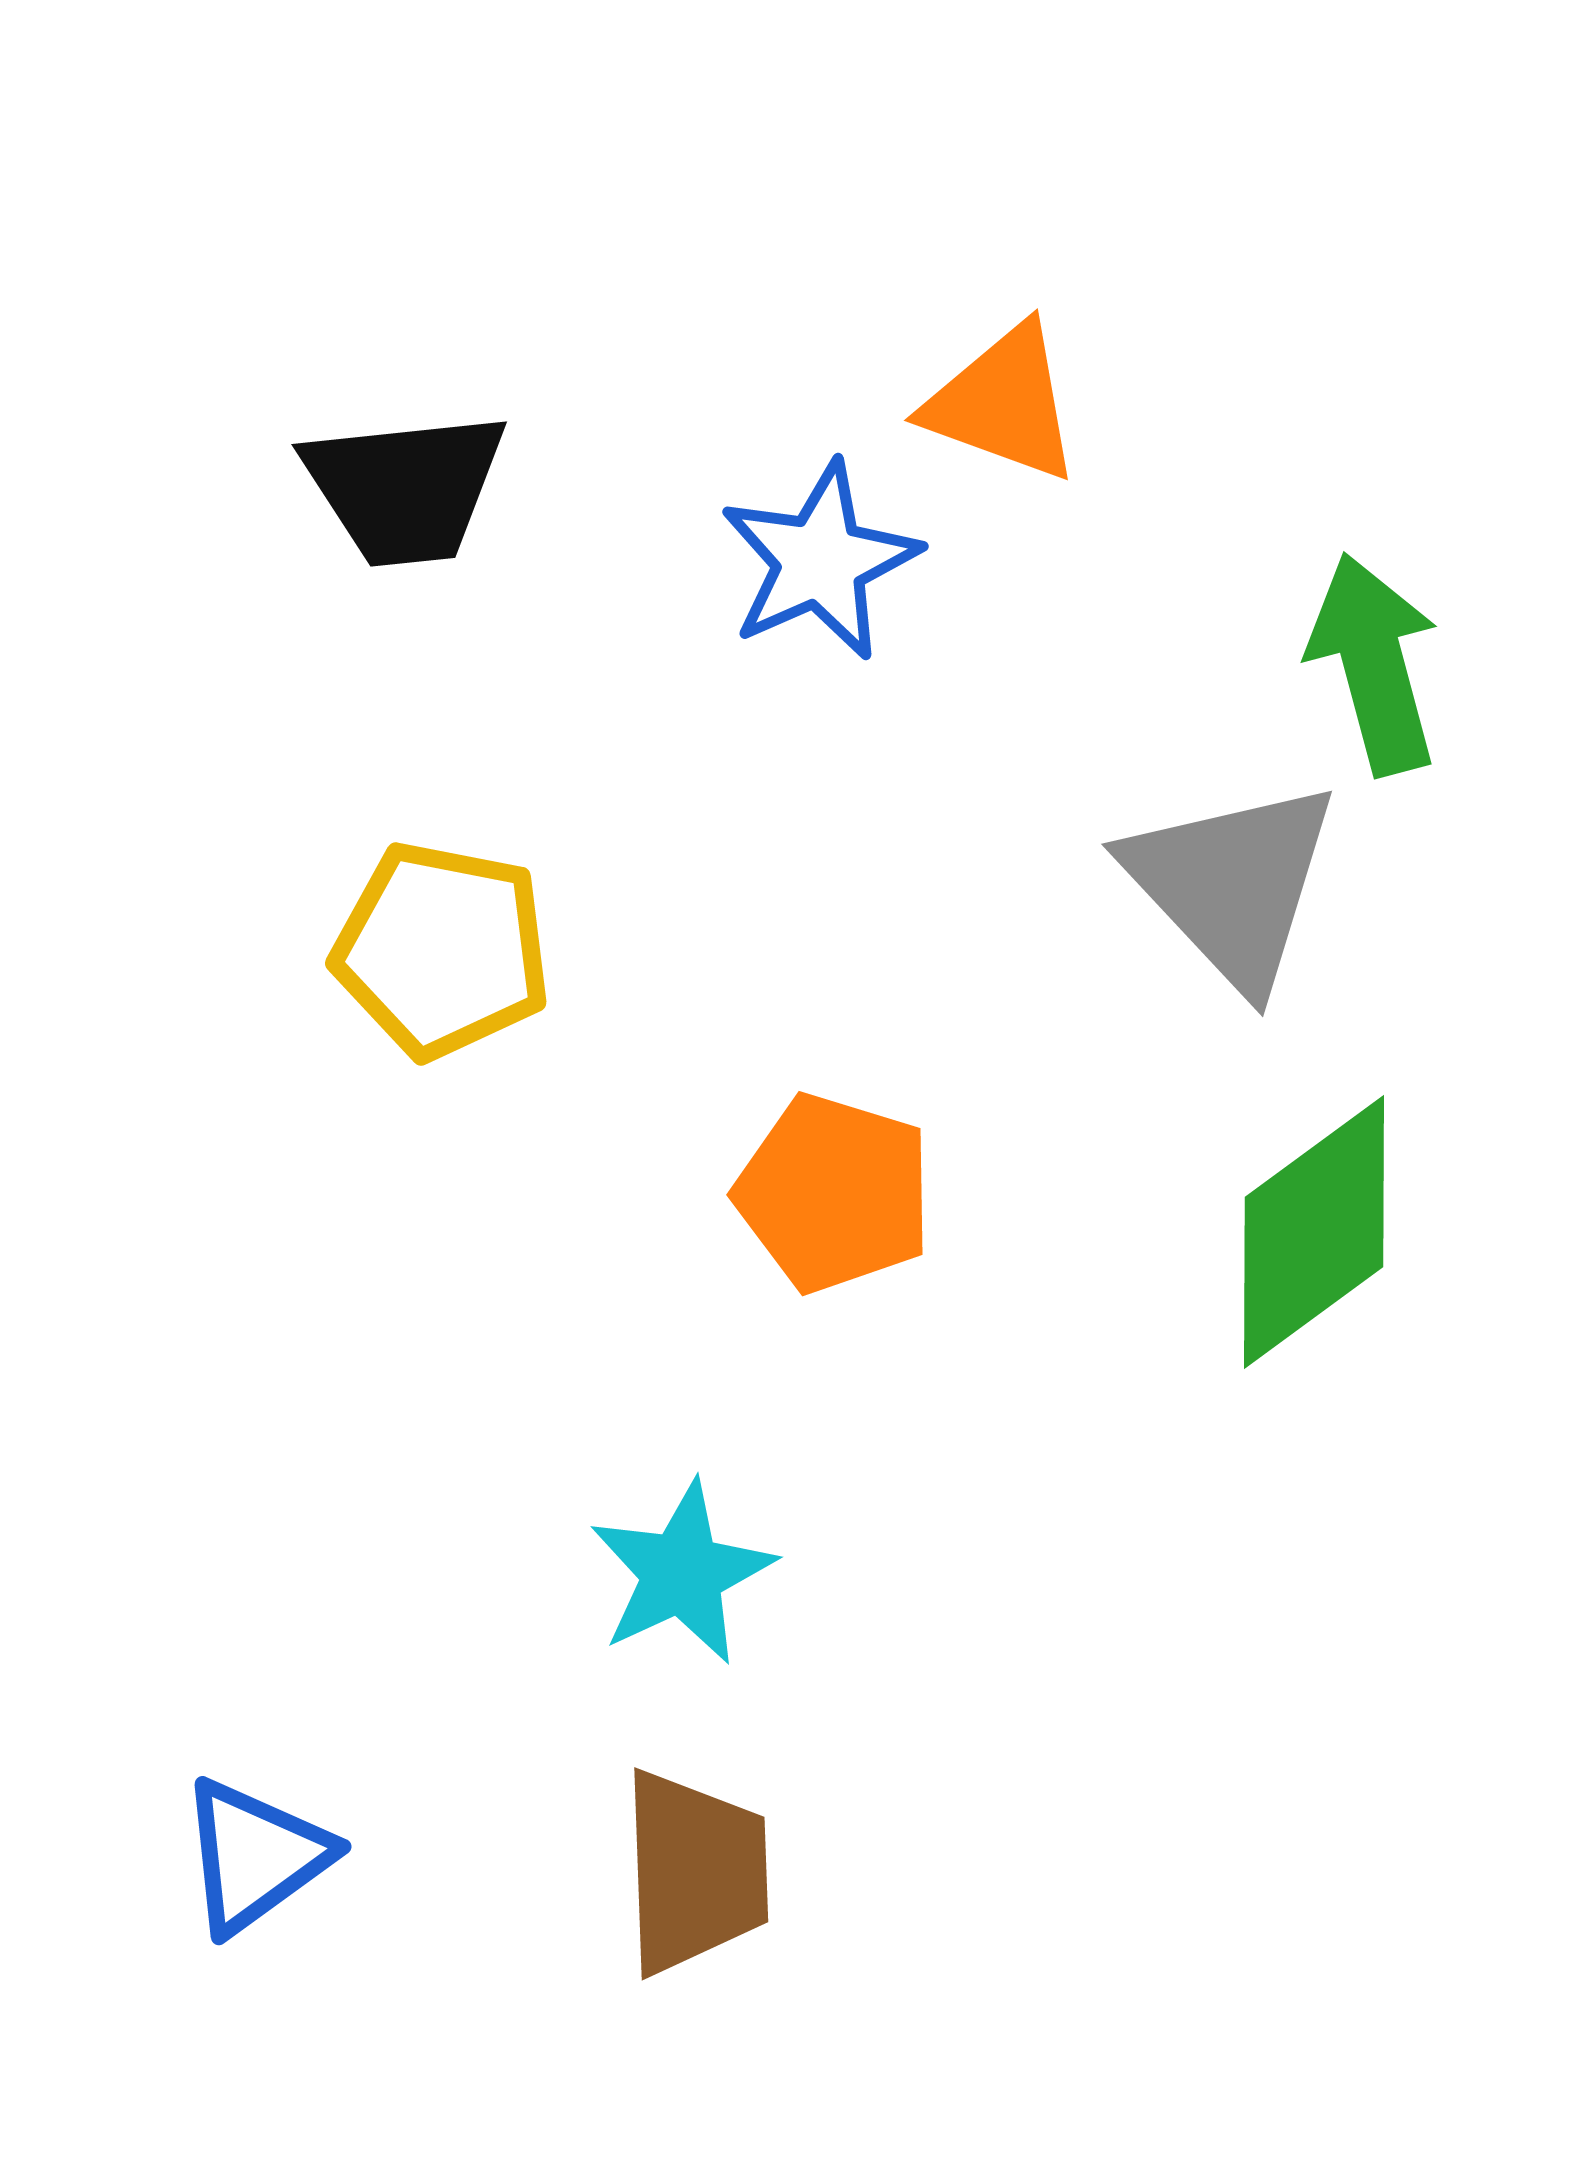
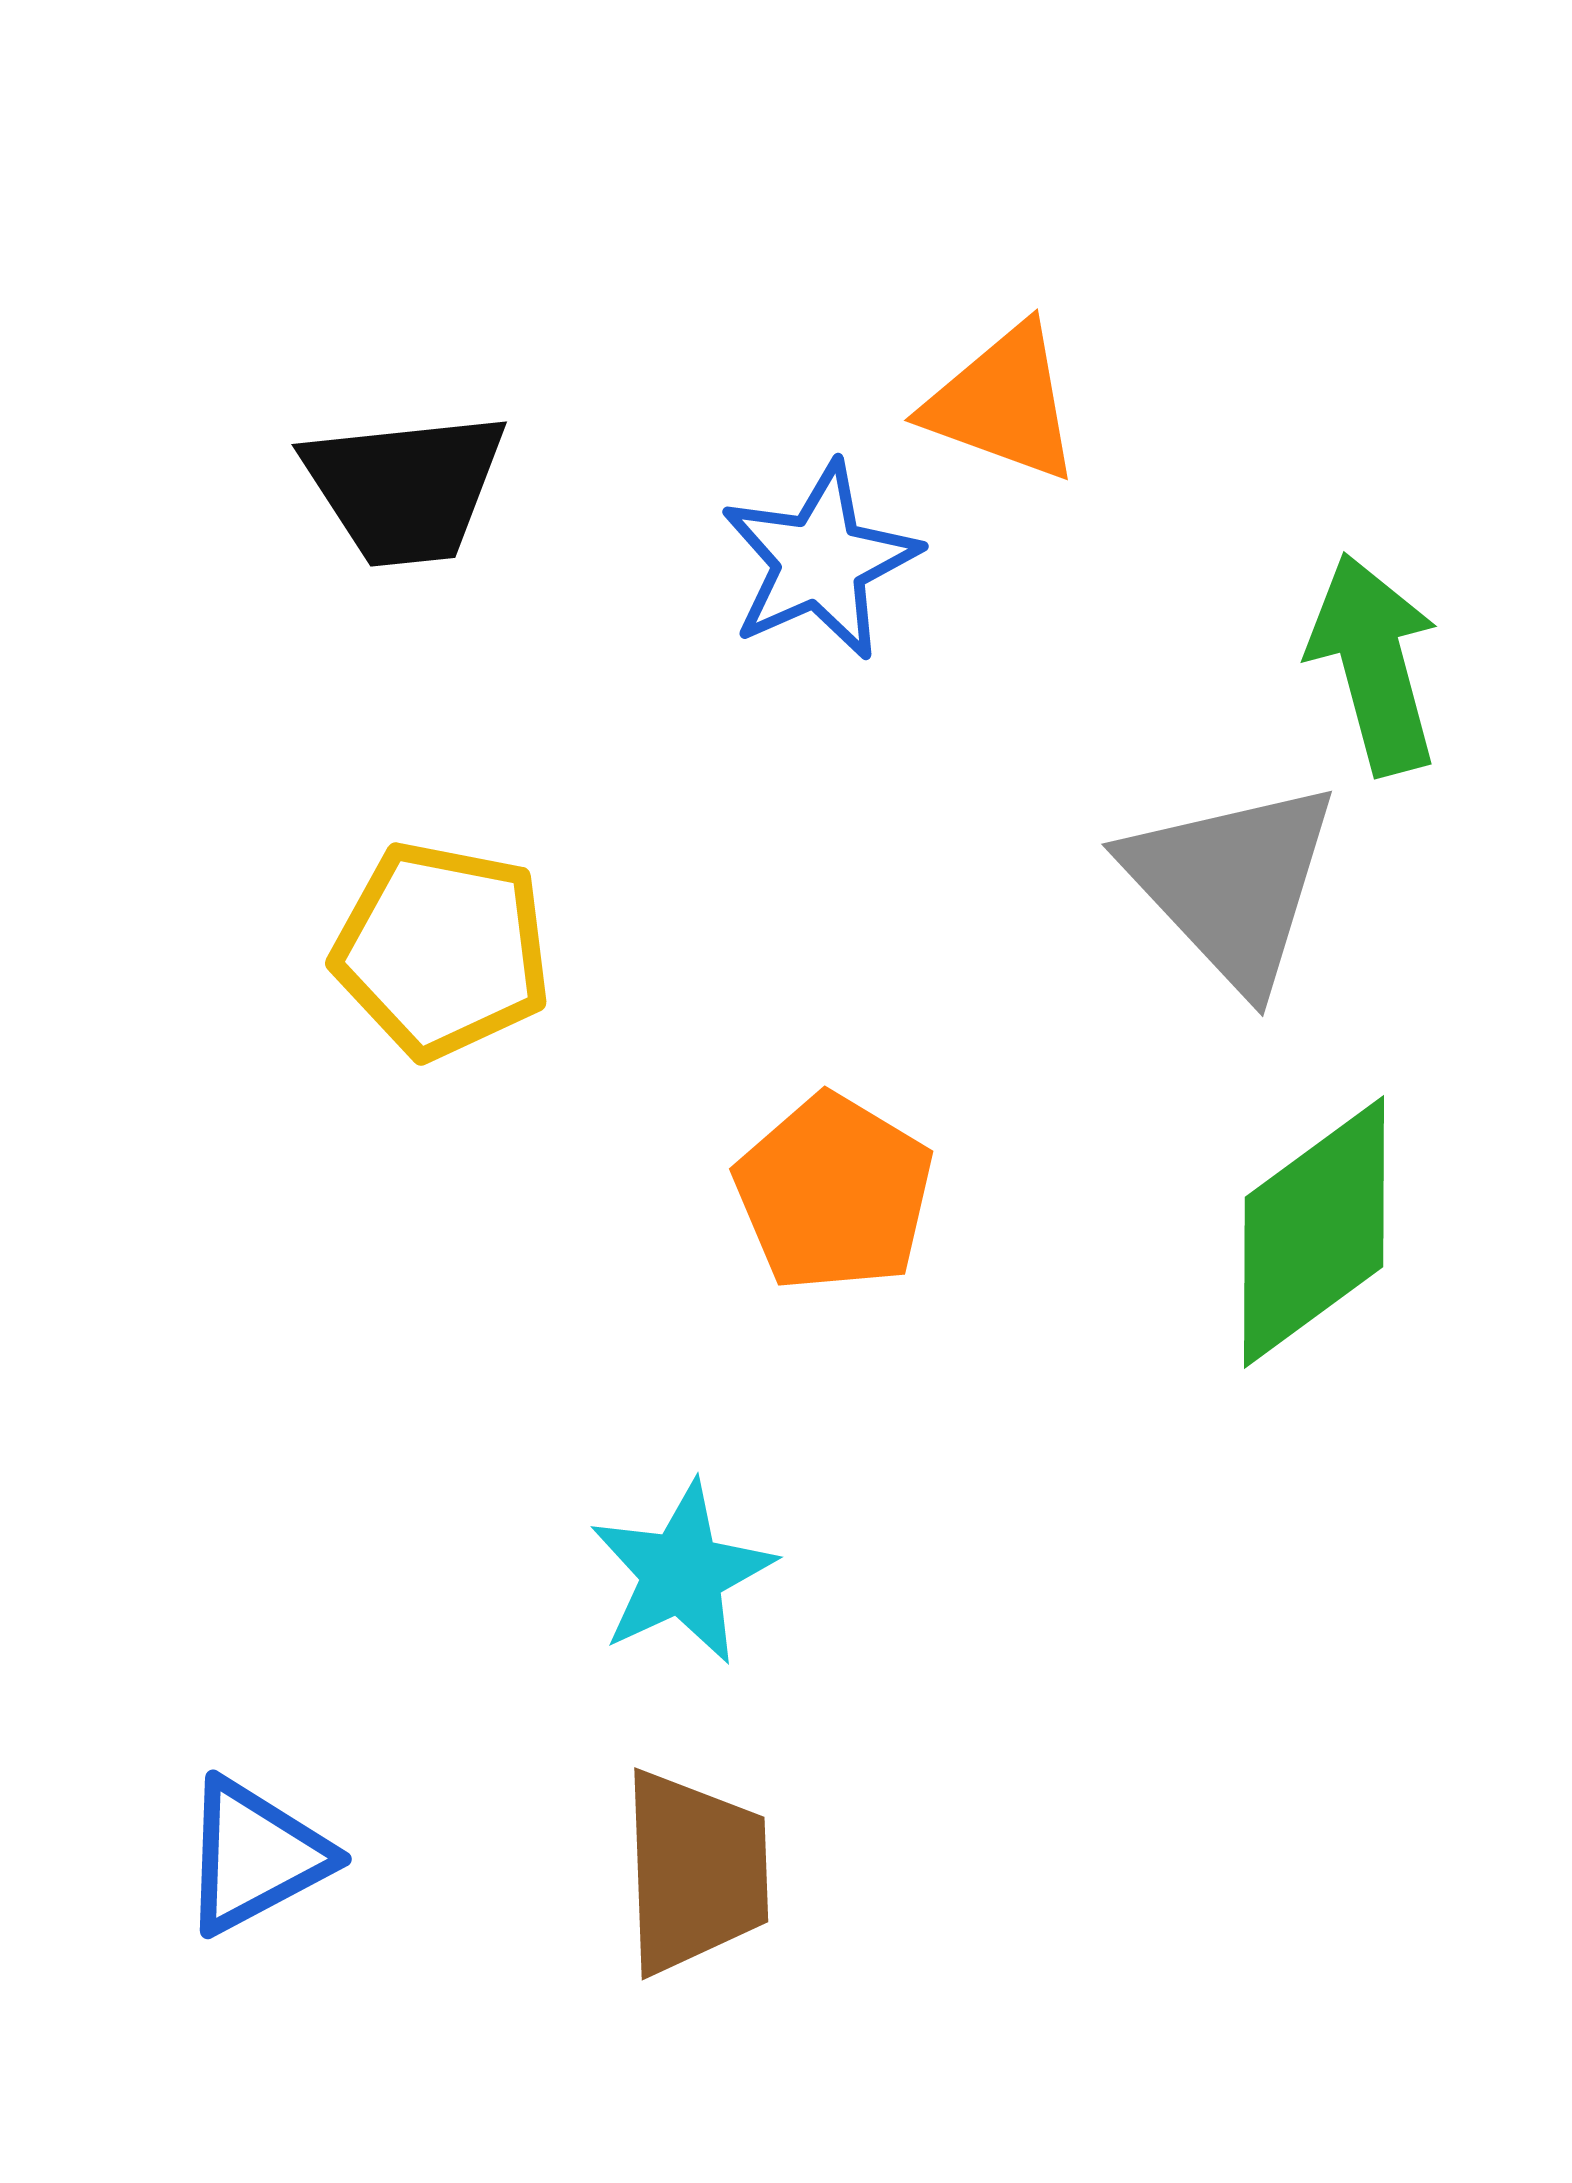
orange pentagon: rotated 14 degrees clockwise
blue triangle: rotated 8 degrees clockwise
